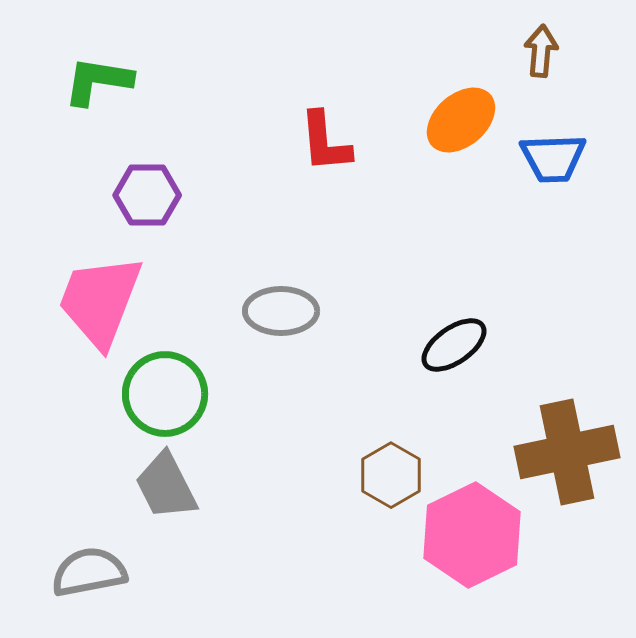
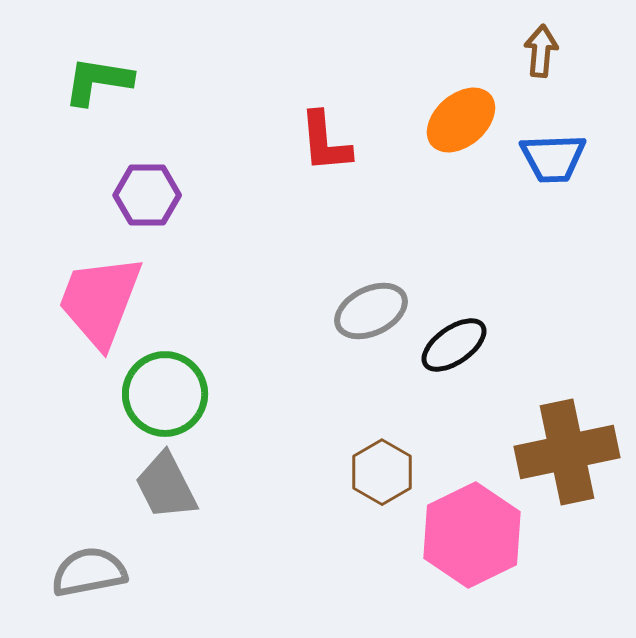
gray ellipse: moved 90 px right; rotated 26 degrees counterclockwise
brown hexagon: moved 9 px left, 3 px up
